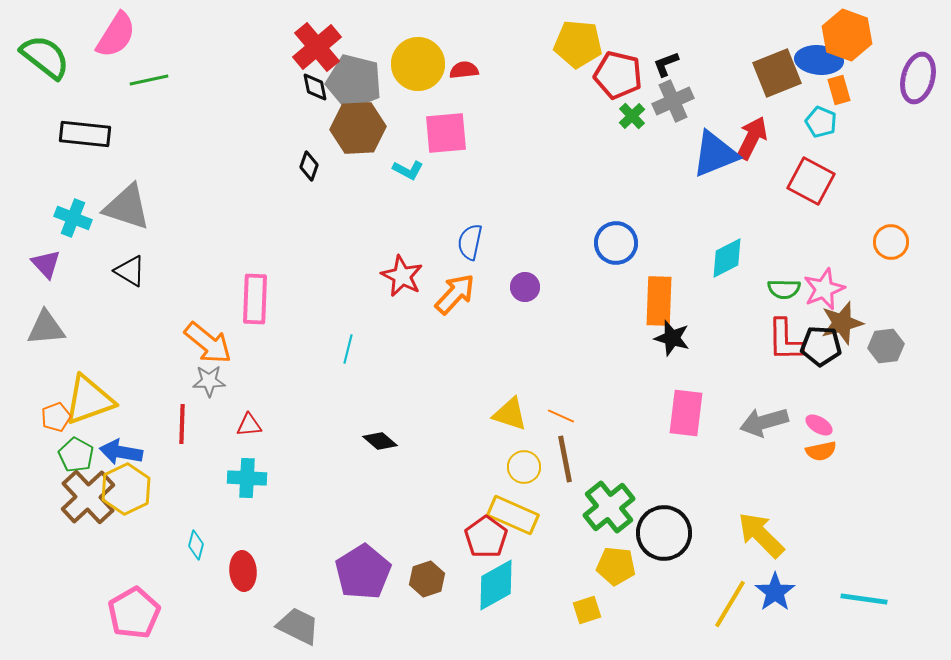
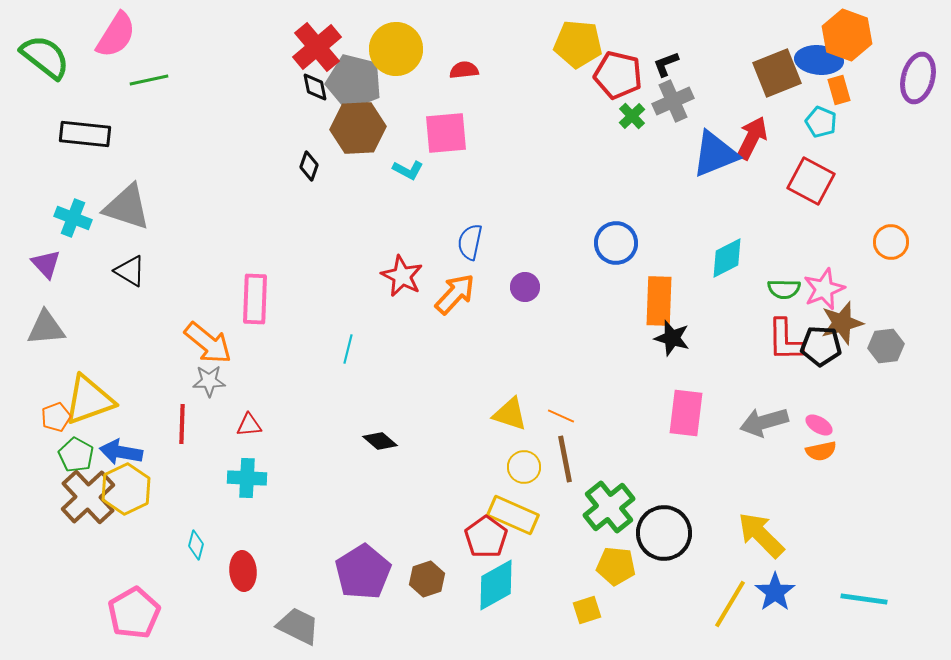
yellow circle at (418, 64): moved 22 px left, 15 px up
